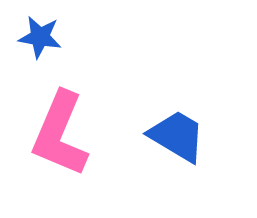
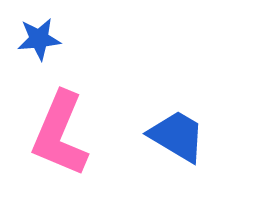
blue star: moved 1 px left, 2 px down; rotated 15 degrees counterclockwise
